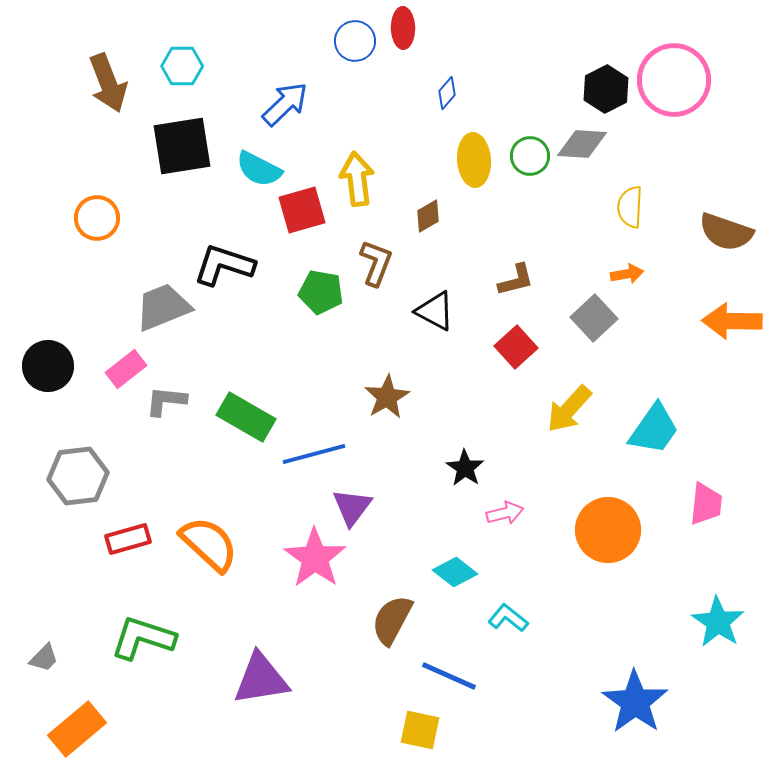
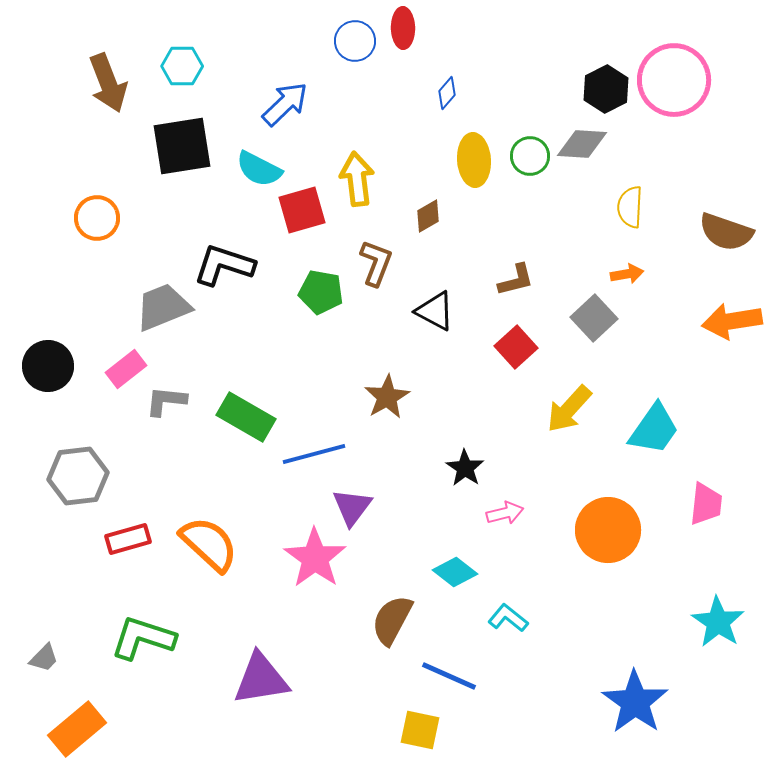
orange arrow at (732, 321): rotated 10 degrees counterclockwise
